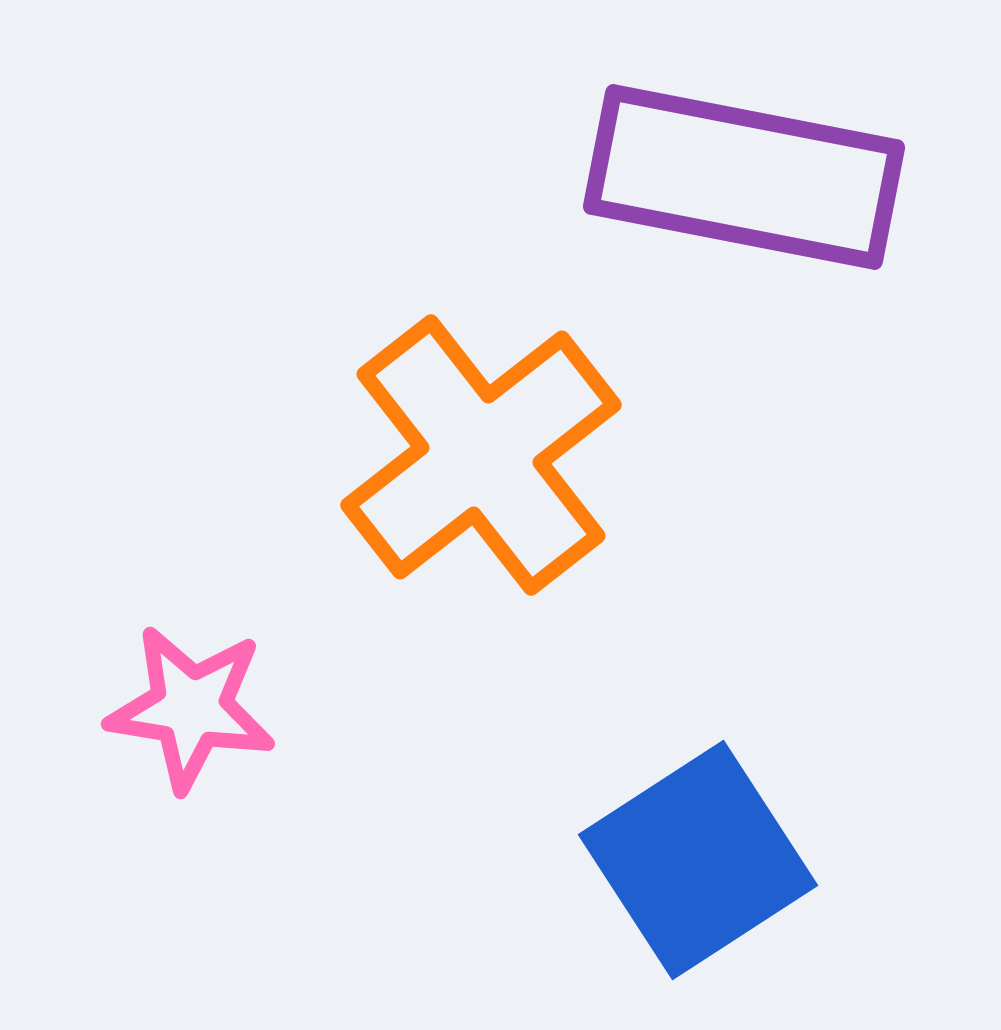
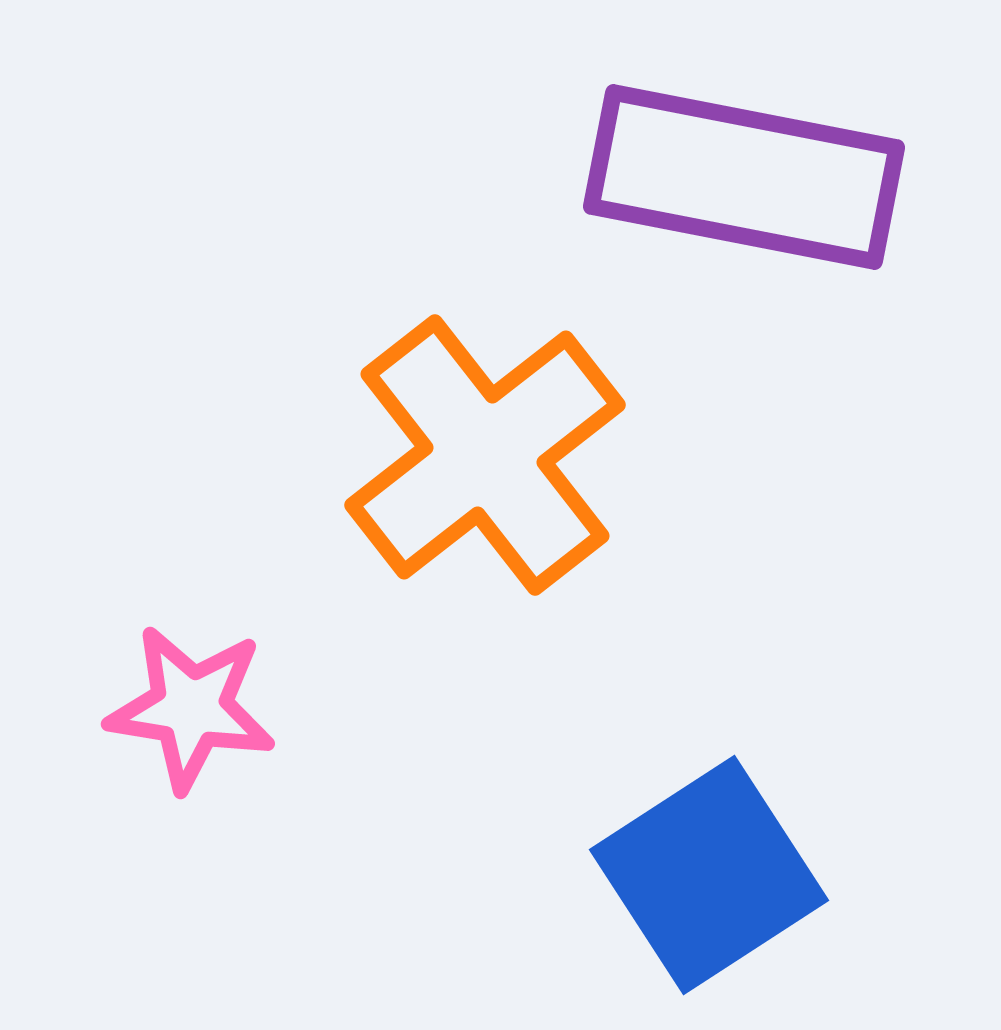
orange cross: moved 4 px right
blue square: moved 11 px right, 15 px down
